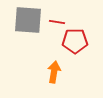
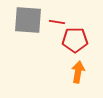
red pentagon: moved 1 px up
orange arrow: moved 24 px right
